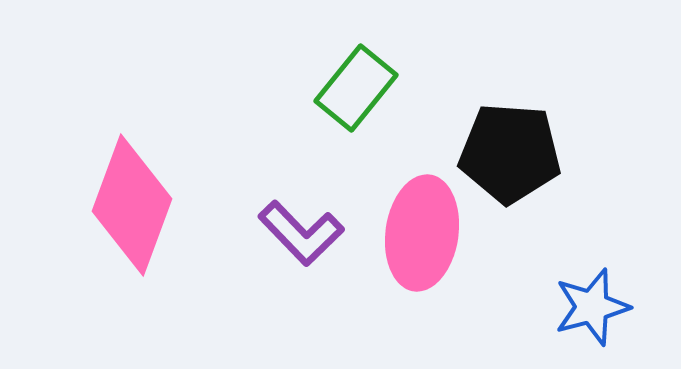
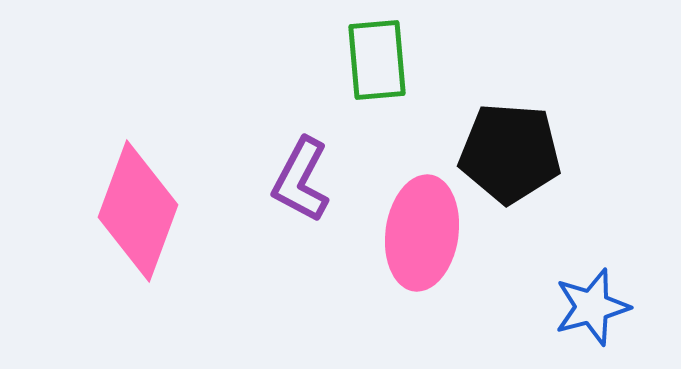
green rectangle: moved 21 px right, 28 px up; rotated 44 degrees counterclockwise
pink diamond: moved 6 px right, 6 px down
purple L-shape: moved 53 px up; rotated 72 degrees clockwise
